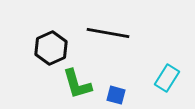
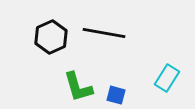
black line: moved 4 px left
black hexagon: moved 11 px up
green L-shape: moved 1 px right, 3 px down
